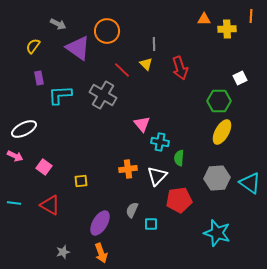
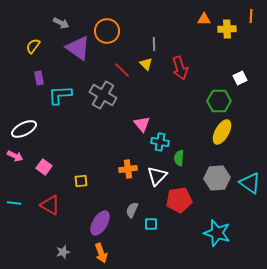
gray arrow: moved 3 px right, 1 px up
